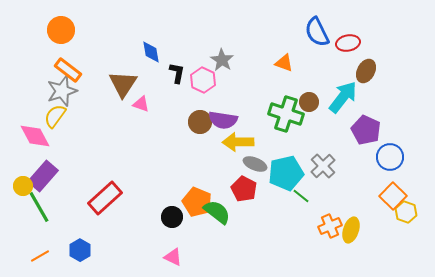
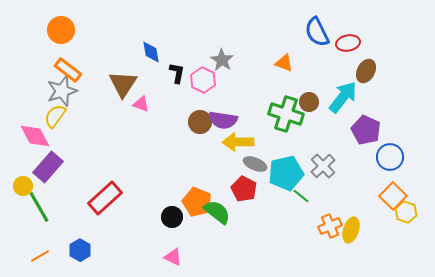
purple rectangle at (43, 176): moved 5 px right, 9 px up
